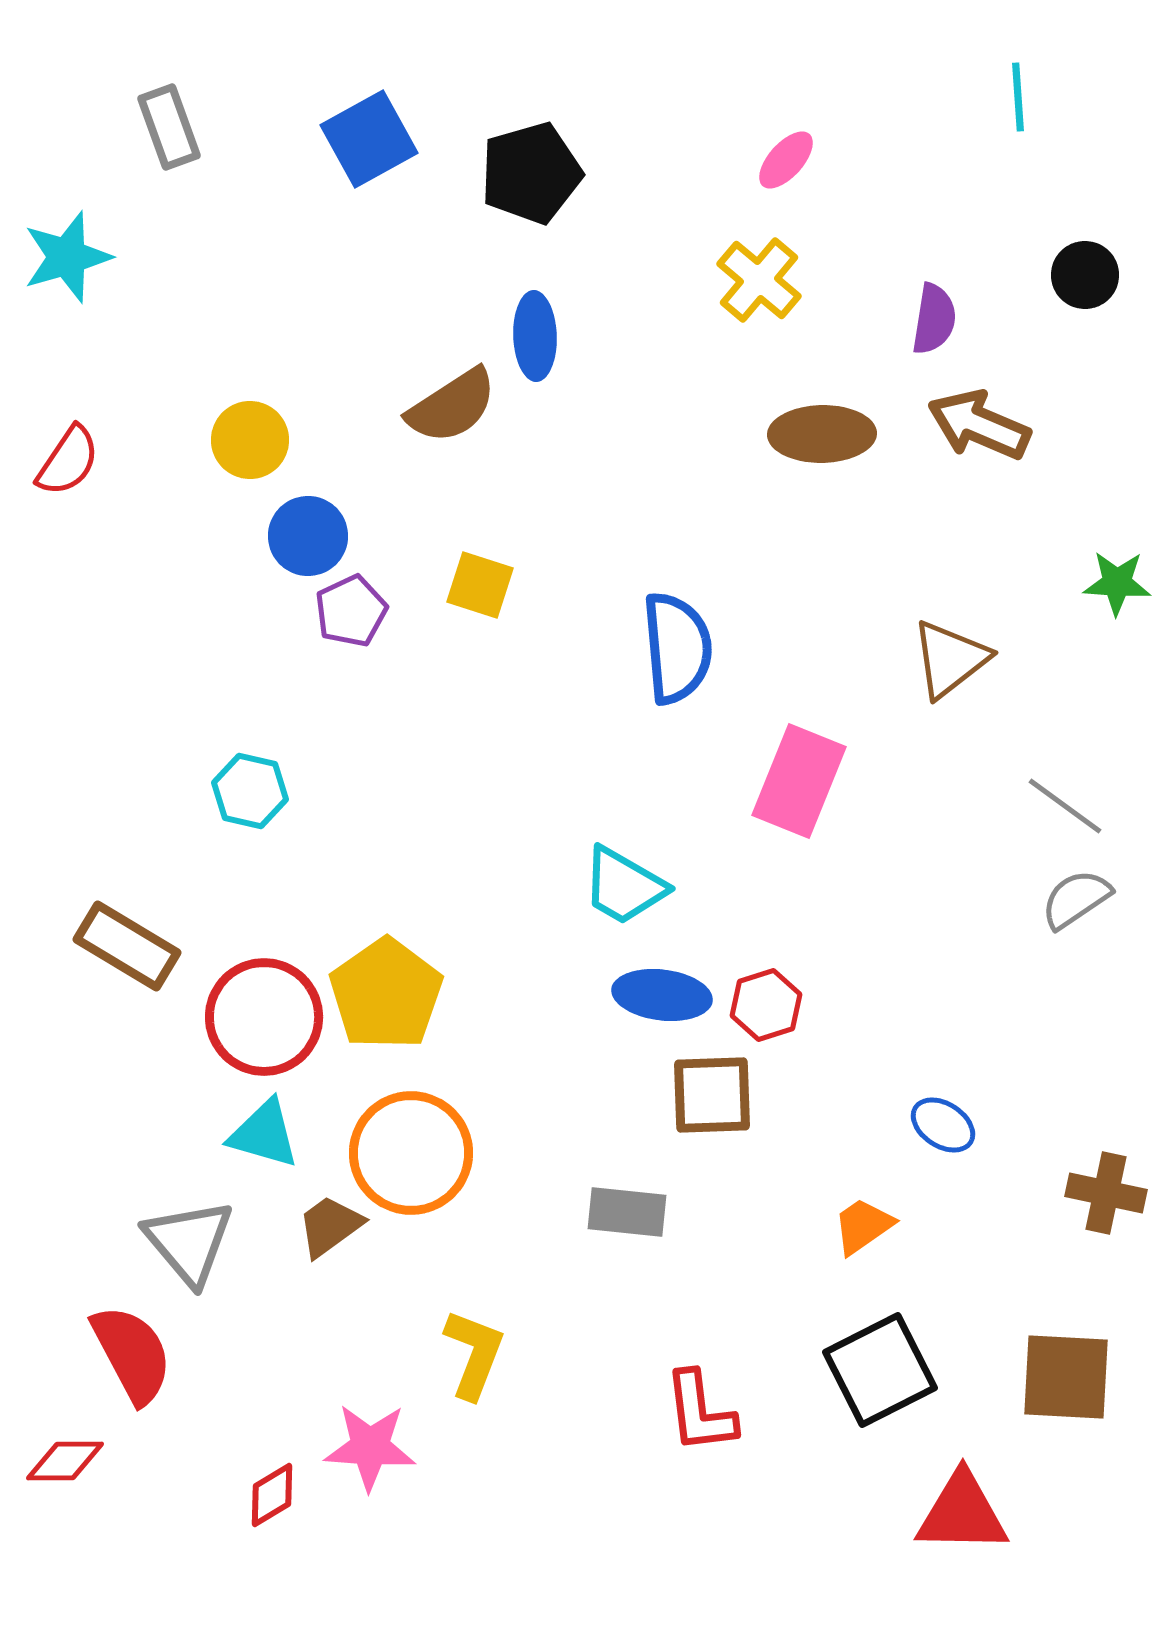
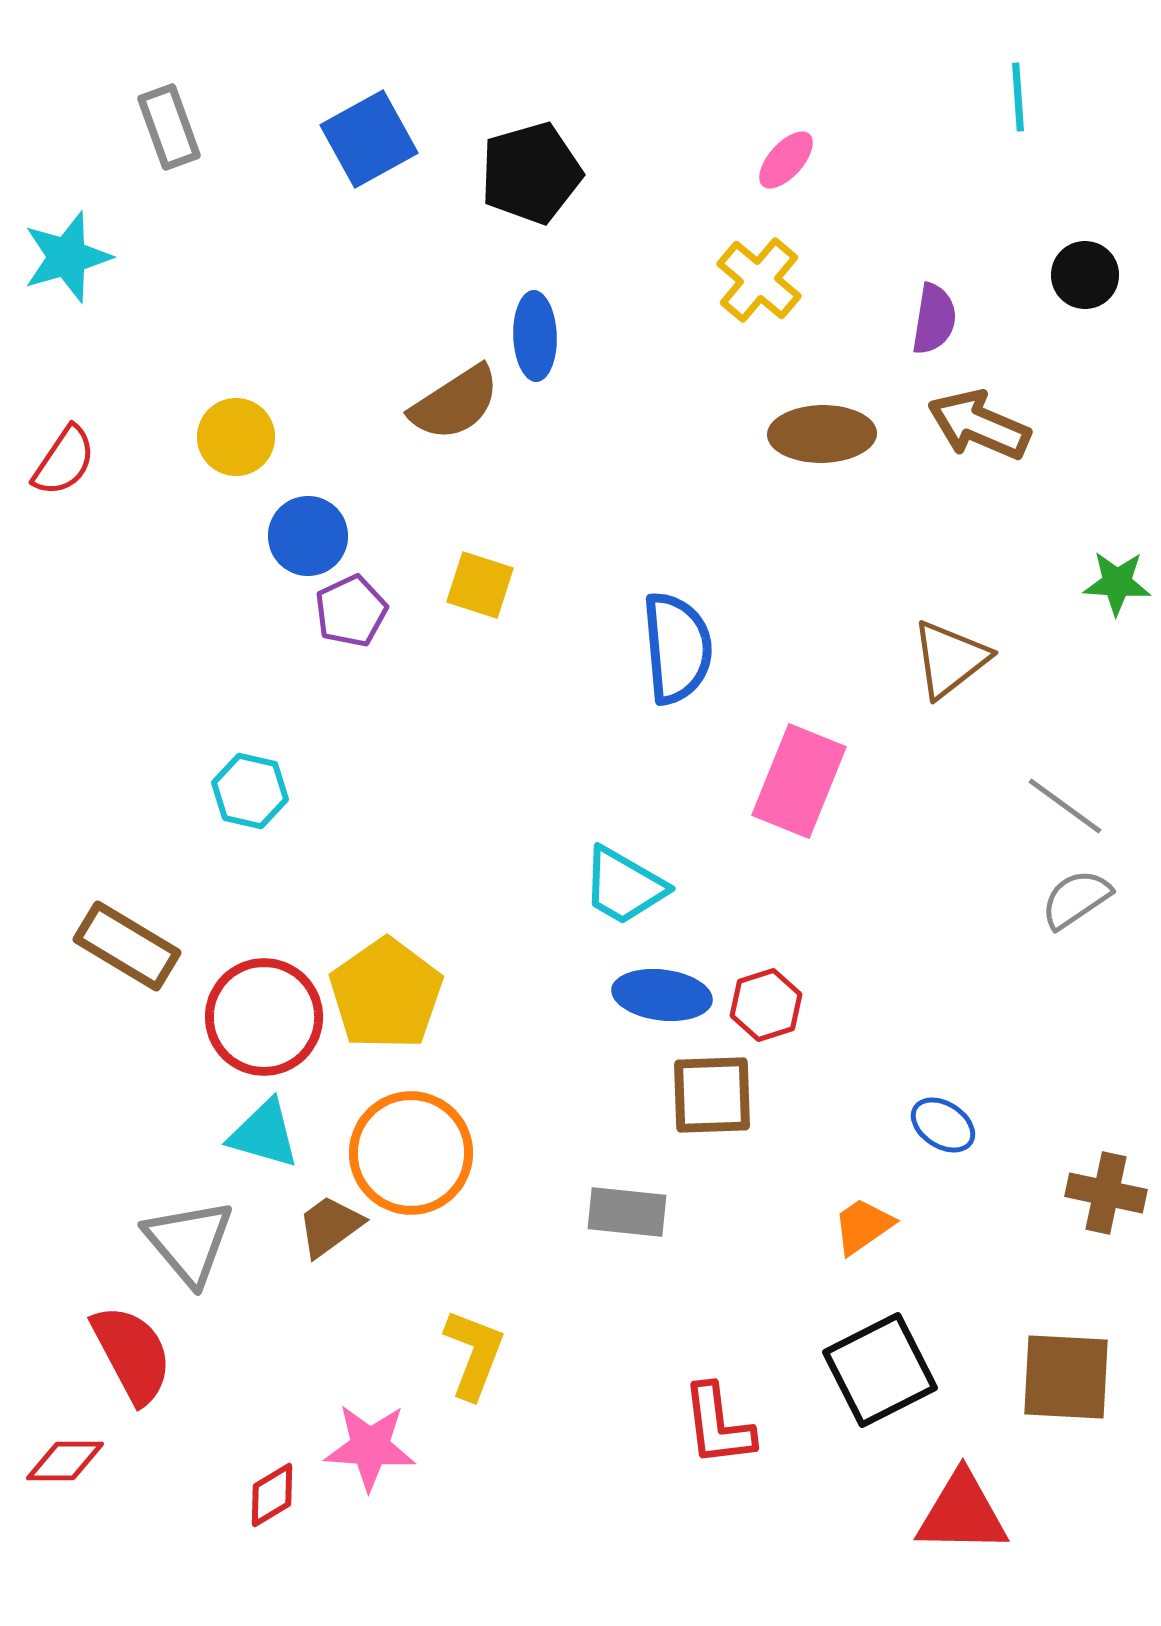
brown semicircle at (452, 406): moved 3 px right, 3 px up
yellow circle at (250, 440): moved 14 px left, 3 px up
red semicircle at (68, 461): moved 4 px left
red L-shape at (700, 1412): moved 18 px right, 13 px down
